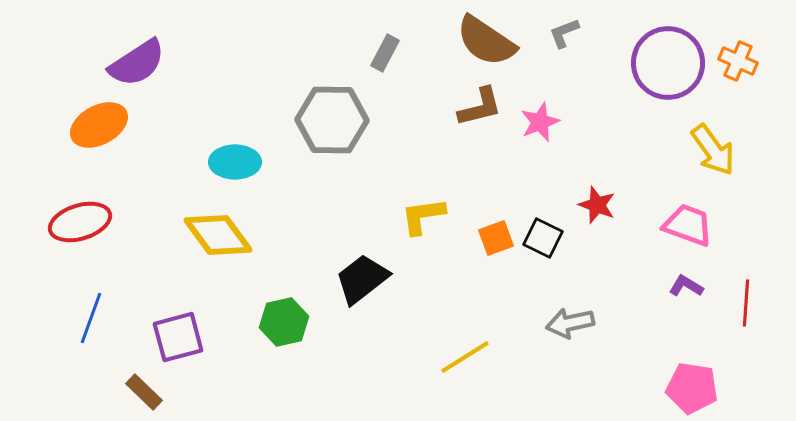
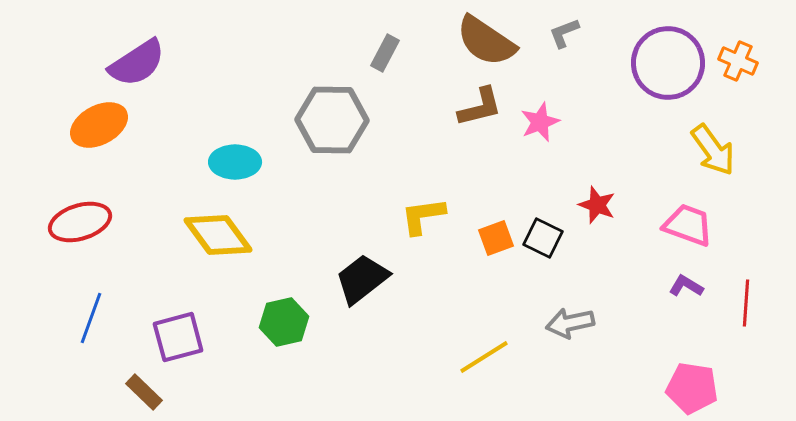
yellow line: moved 19 px right
